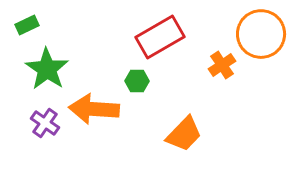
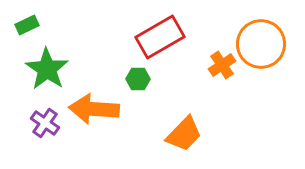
orange circle: moved 10 px down
green hexagon: moved 1 px right, 2 px up
